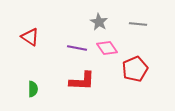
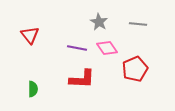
red triangle: moved 2 px up; rotated 18 degrees clockwise
red L-shape: moved 2 px up
